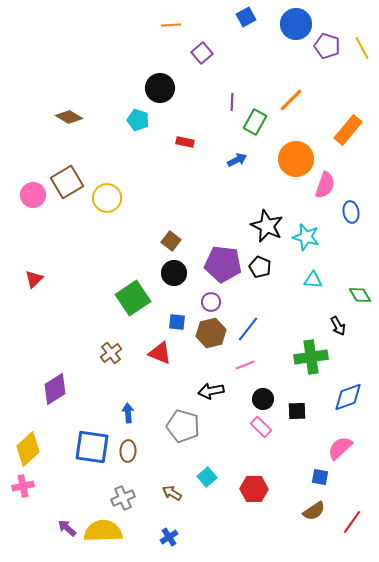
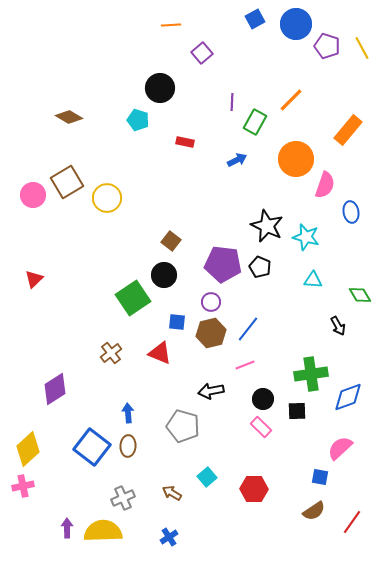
blue square at (246, 17): moved 9 px right, 2 px down
black circle at (174, 273): moved 10 px left, 2 px down
green cross at (311, 357): moved 17 px down
blue square at (92, 447): rotated 30 degrees clockwise
brown ellipse at (128, 451): moved 5 px up
purple arrow at (67, 528): rotated 48 degrees clockwise
